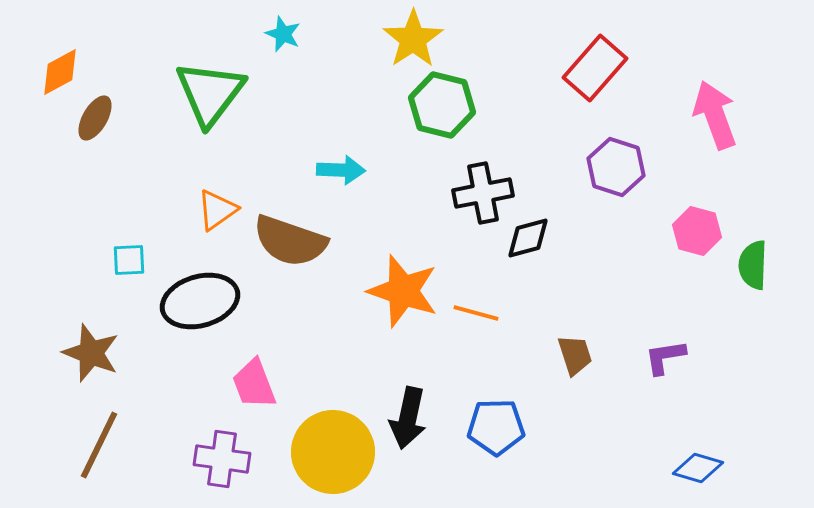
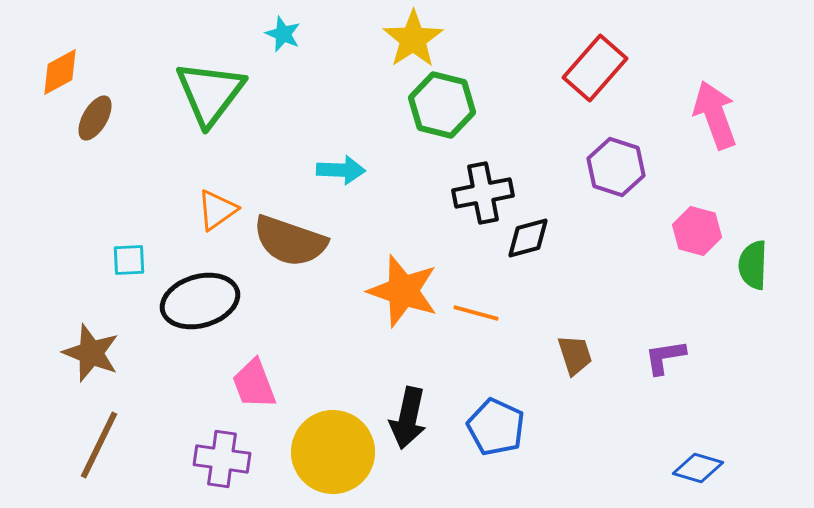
blue pentagon: rotated 26 degrees clockwise
